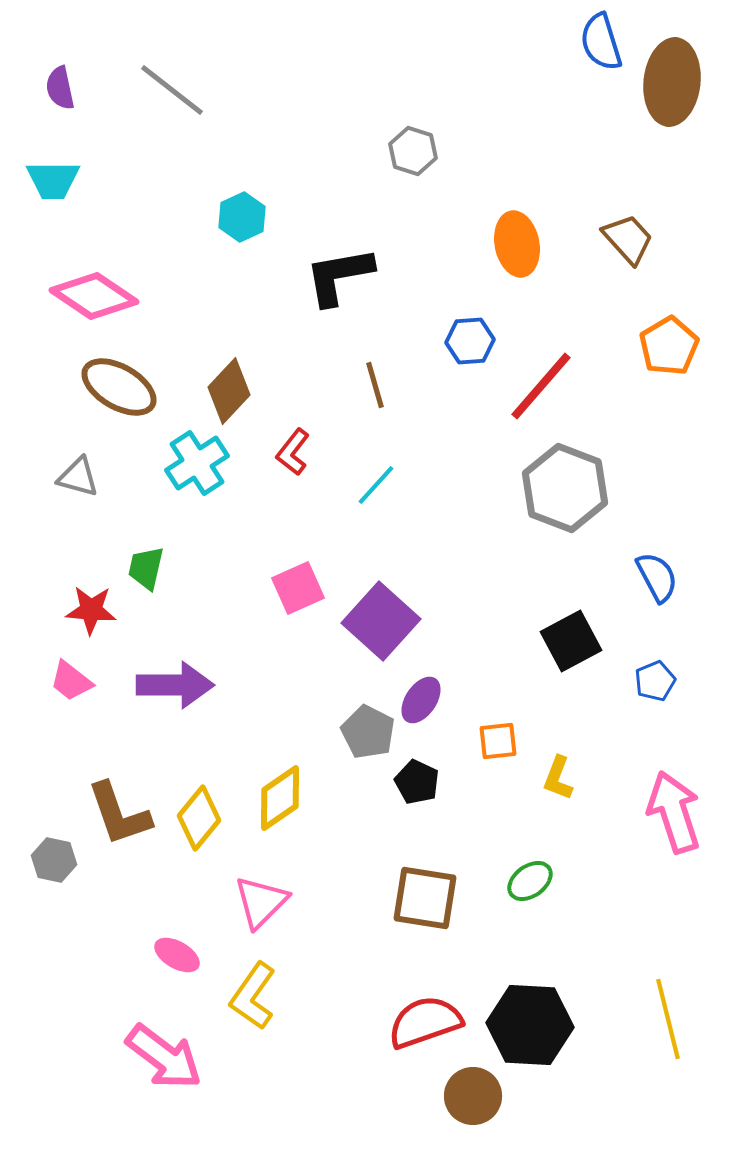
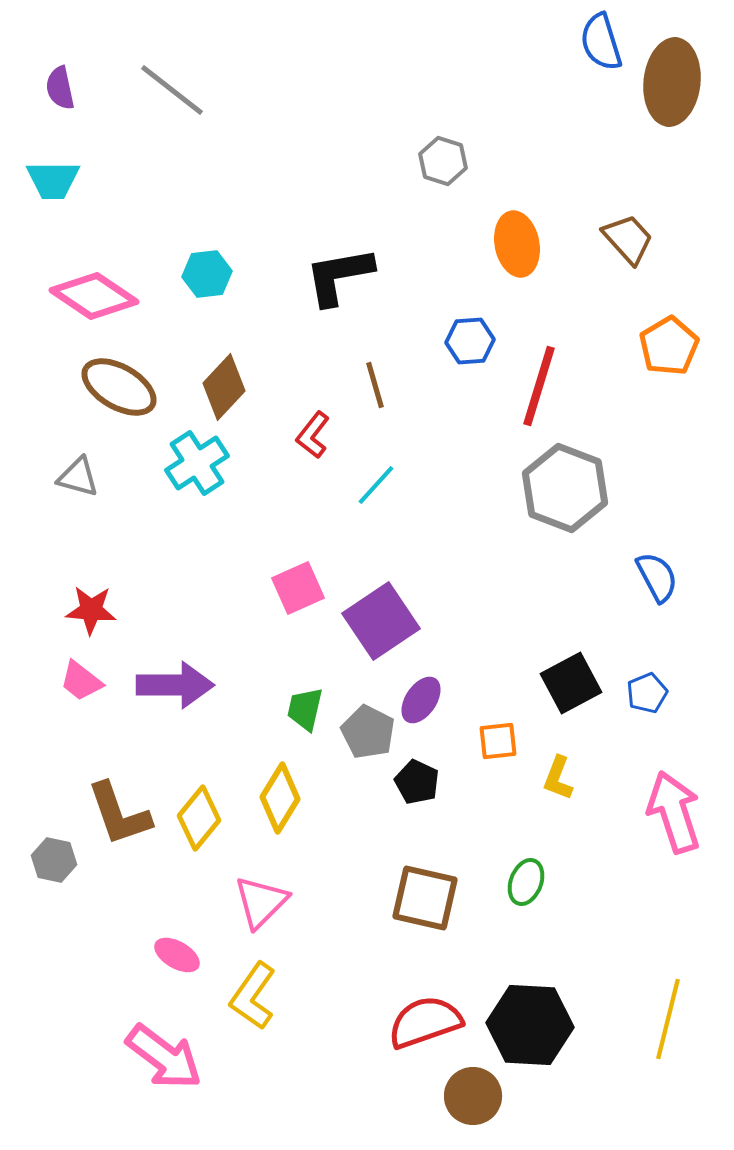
gray hexagon at (413, 151): moved 30 px right, 10 px down
cyan hexagon at (242, 217): moved 35 px left, 57 px down; rotated 18 degrees clockwise
red line at (541, 386): moved 2 px left; rotated 24 degrees counterclockwise
brown diamond at (229, 391): moved 5 px left, 4 px up
red L-shape at (293, 452): moved 20 px right, 17 px up
green trapezoid at (146, 568): moved 159 px right, 141 px down
purple square at (381, 621): rotated 14 degrees clockwise
black square at (571, 641): moved 42 px down
pink trapezoid at (71, 681): moved 10 px right
blue pentagon at (655, 681): moved 8 px left, 12 px down
yellow diamond at (280, 798): rotated 24 degrees counterclockwise
green ellipse at (530, 881): moved 4 px left, 1 px down; rotated 33 degrees counterclockwise
brown square at (425, 898): rotated 4 degrees clockwise
yellow line at (668, 1019): rotated 28 degrees clockwise
